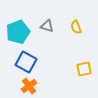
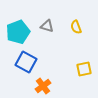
orange cross: moved 14 px right
